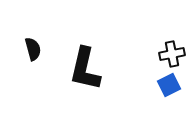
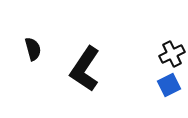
black cross: rotated 15 degrees counterclockwise
black L-shape: rotated 21 degrees clockwise
